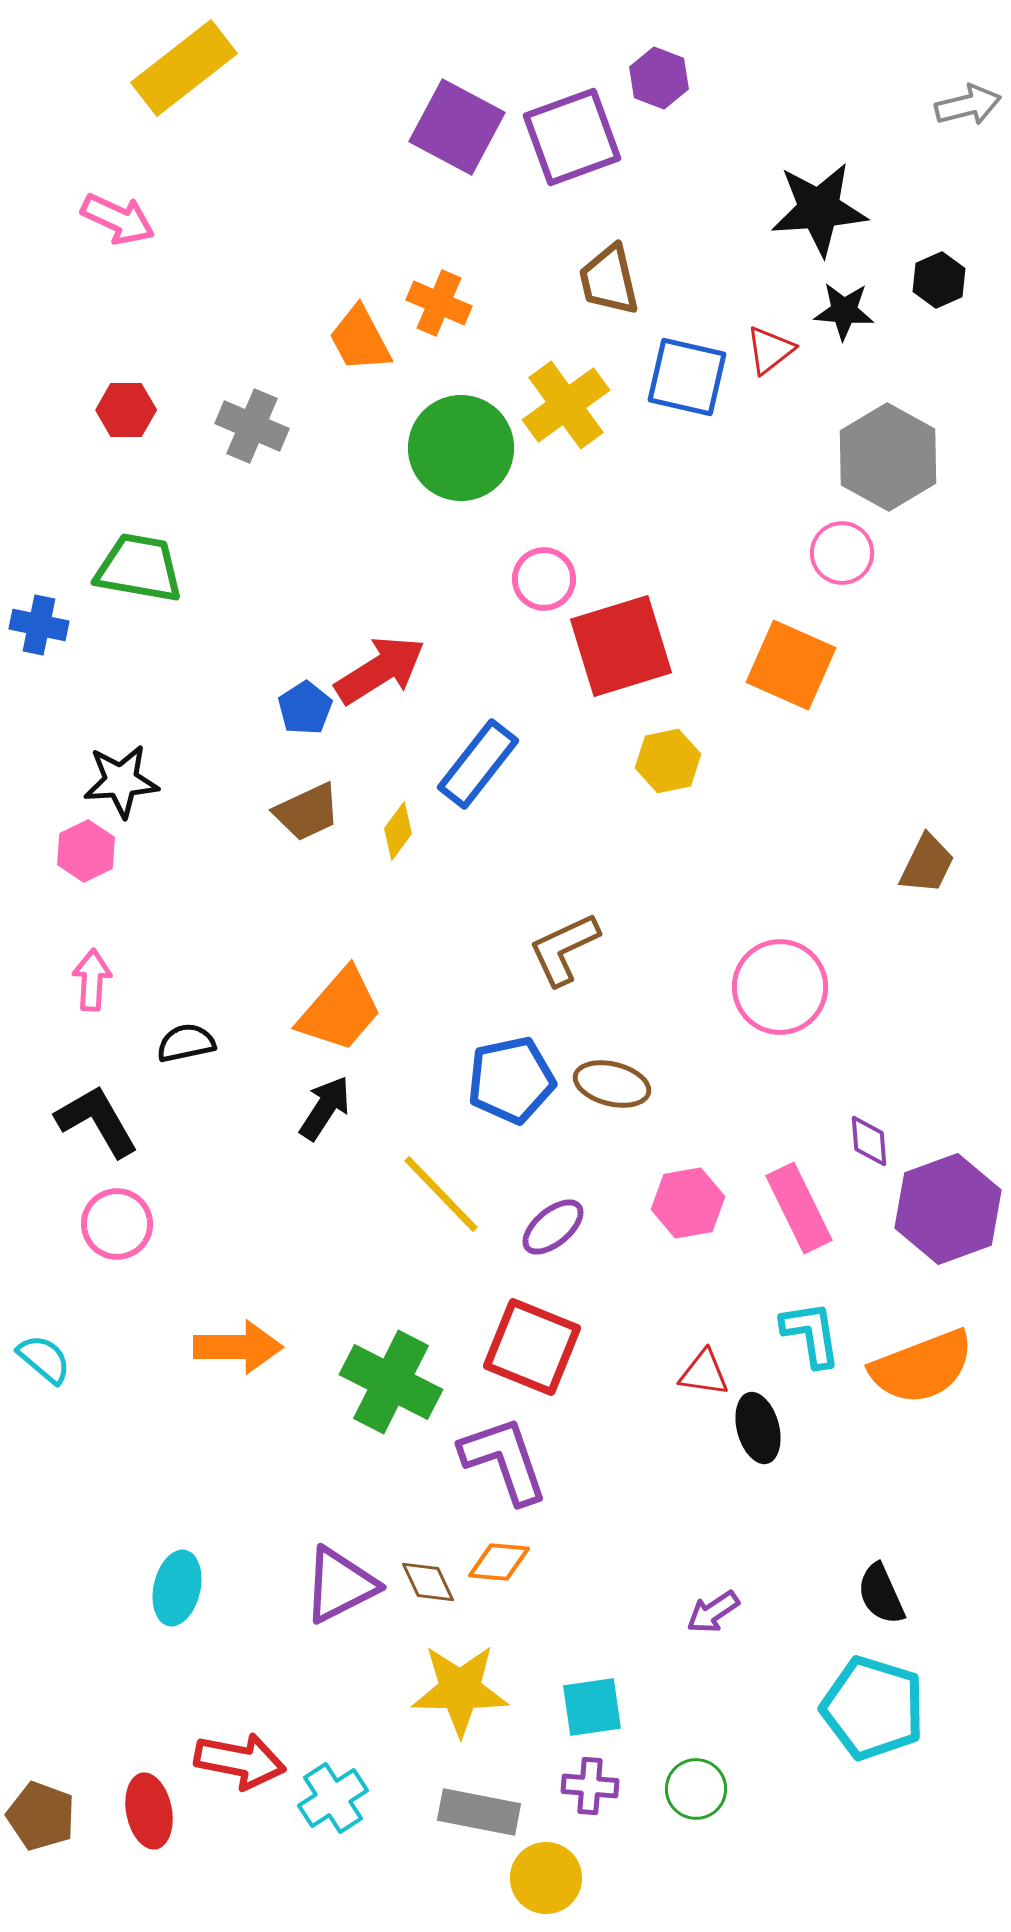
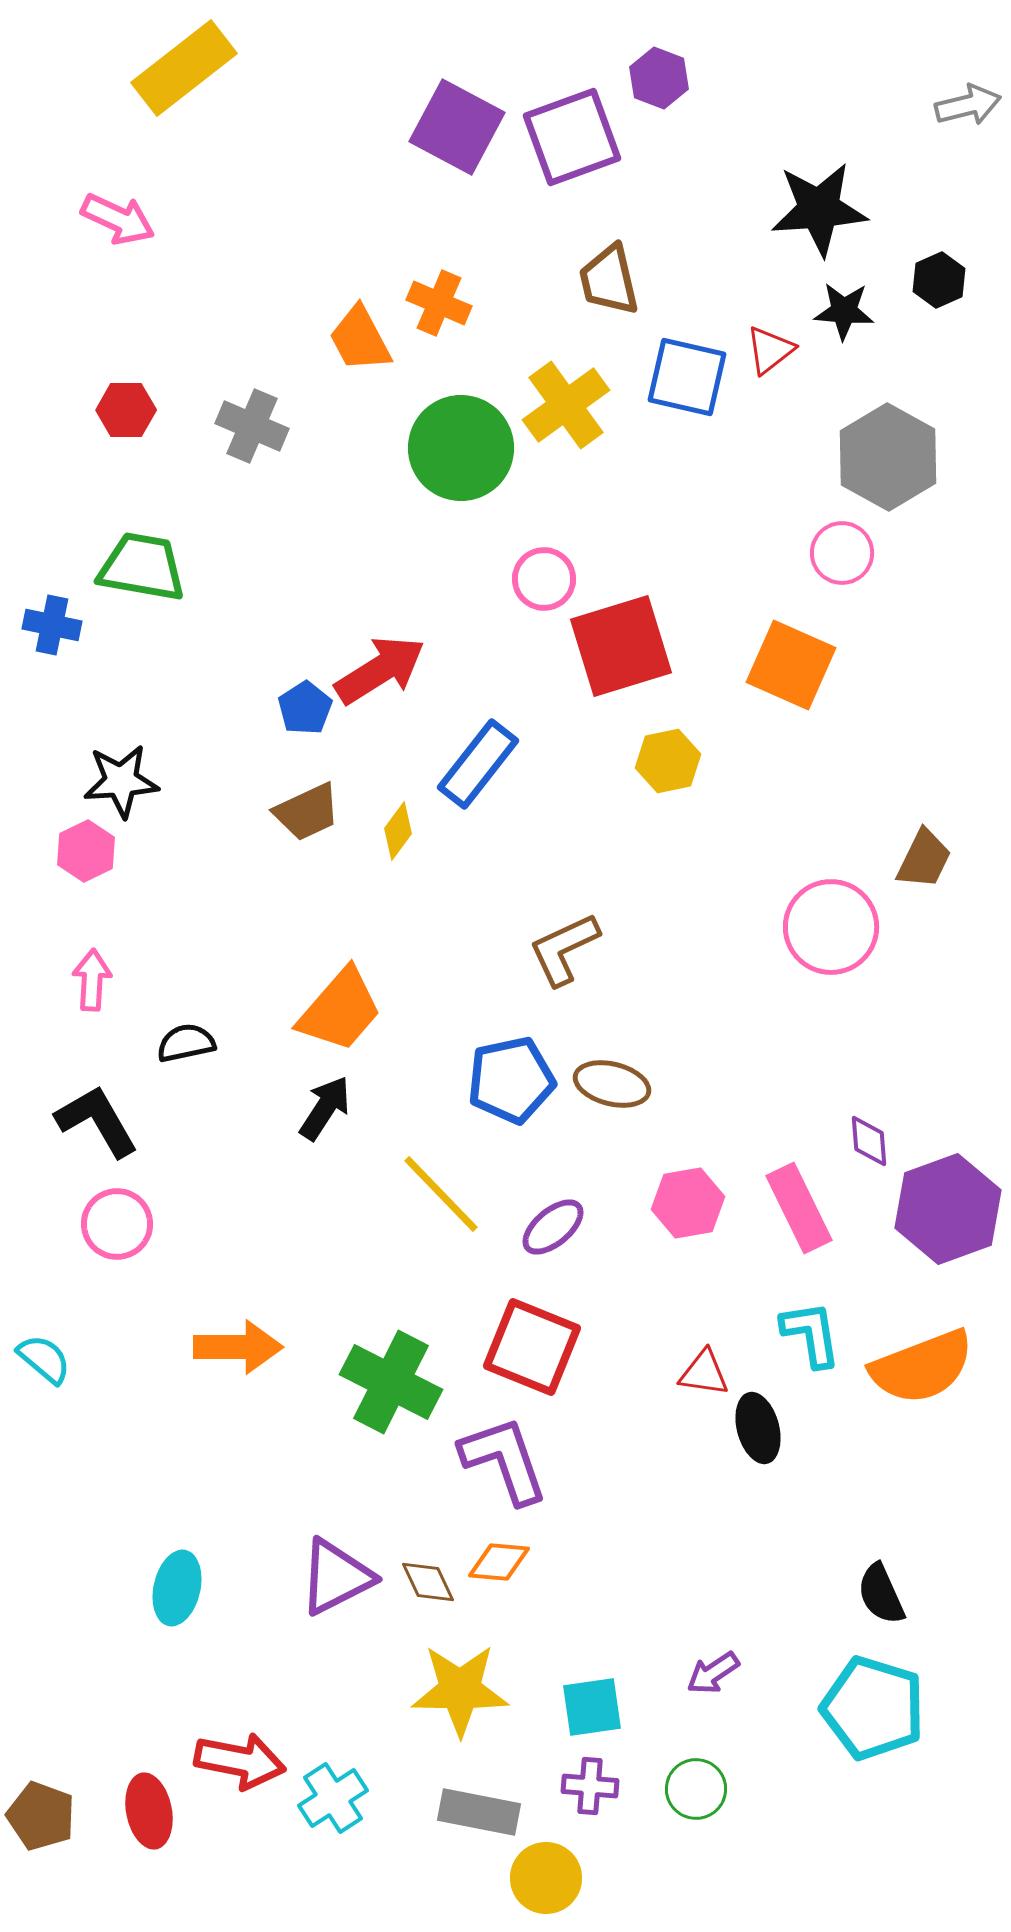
green trapezoid at (139, 568): moved 3 px right, 1 px up
blue cross at (39, 625): moved 13 px right
brown trapezoid at (927, 864): moved 3 px left, 5 px up
pink circle at (780, 987): moved 51 px right, 60 px up
purple triangle at (340, 1585): moved 4 px left, 8 px up
purple arrow at (713, 1612): moved 61 px down
